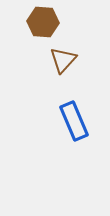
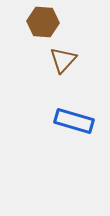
blue rectangle: rotated 51 degrees counterclockwise
